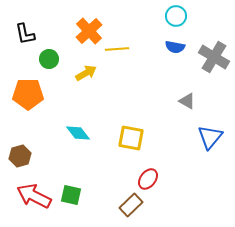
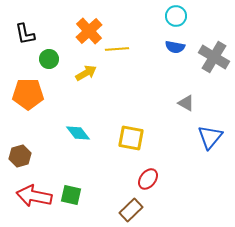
gray triangle: moved 1 px left, 2 px down
red arrow: rotated 16 degrees counterclockwise
brown rectangle: moved 5 px down
